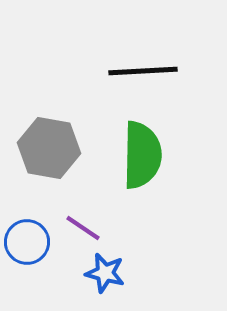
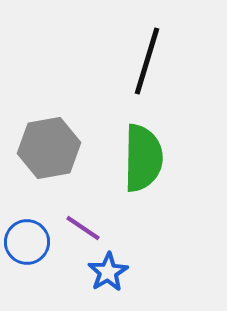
black line: moved 4 px right, 10 px up; rotated 70 degrees counterclockwise
gray hexagon: rotated 20 degrees counterclockwise
green semicircle: moved 1 px right, 3 px down
blue star: moved 3 px right, 1 px up; rotated 27 degrees clockwise
